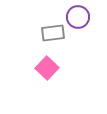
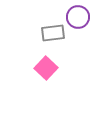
pink square: moved 1 px left
